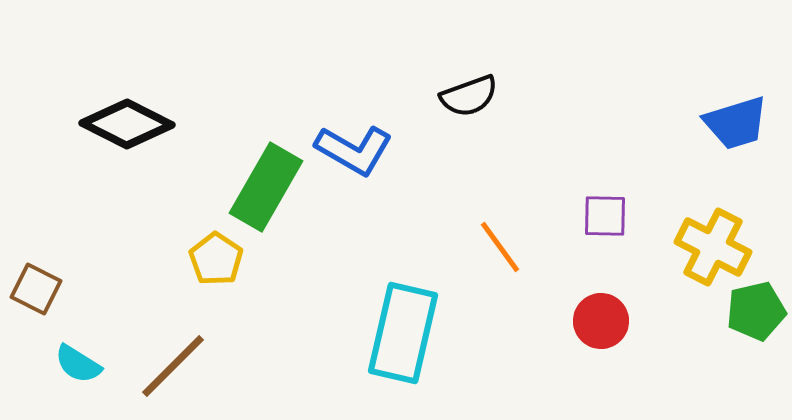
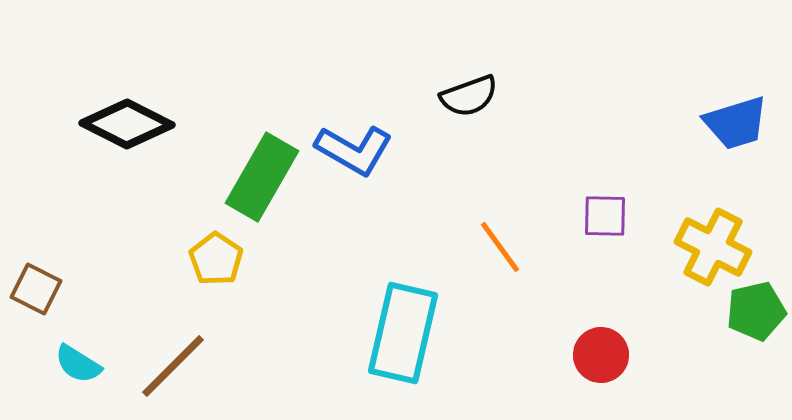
green rectangle: moved 4 px left, 10 px up
red circle: moved 34 px down
